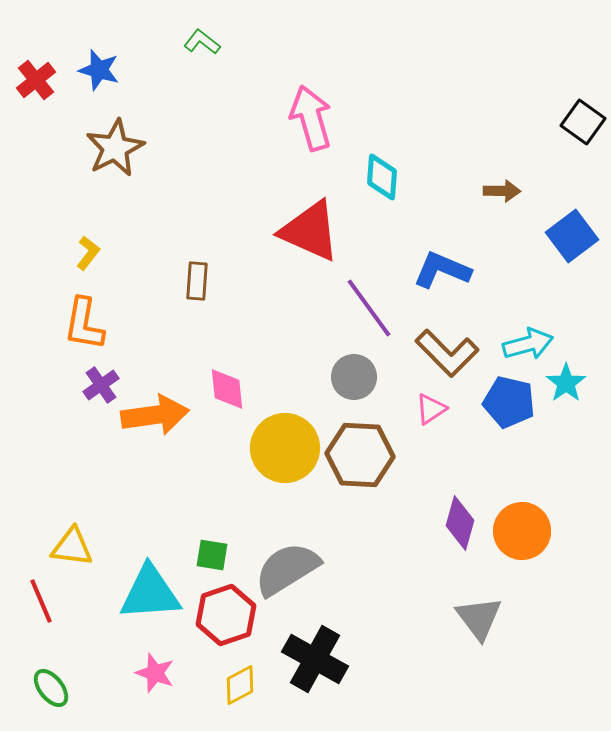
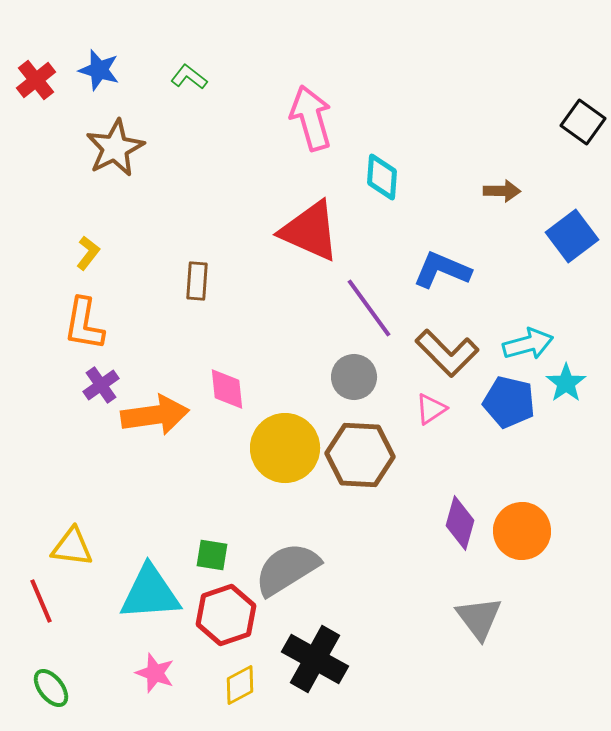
green L-shape: moved 13 px left, 35 px down
